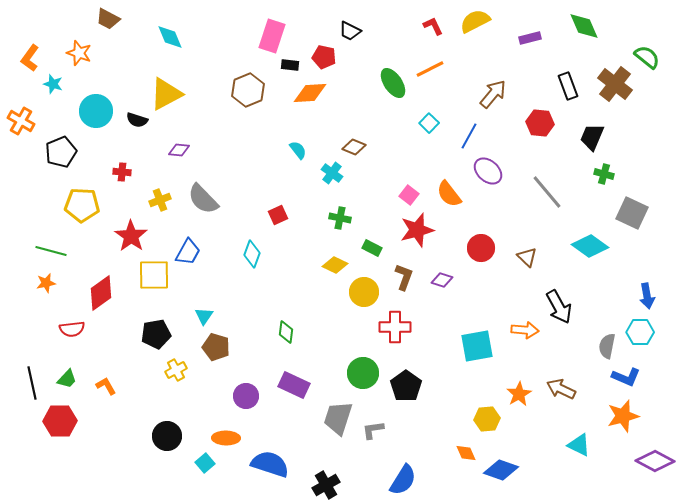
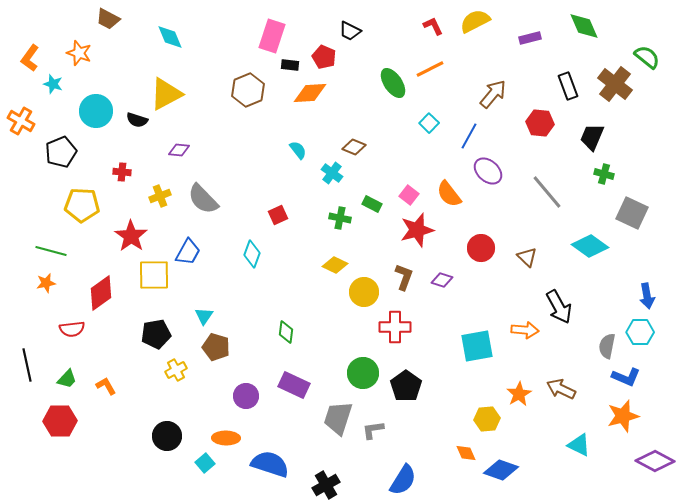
red pentagon at (324, 57): rotated 10 degrees clockwise
yellow cross at (160, 200): moved 4 px up
green rectangle at (372, 248): moved 44 px up
black line at (32, 383): moved 5 px left, 18 px up
